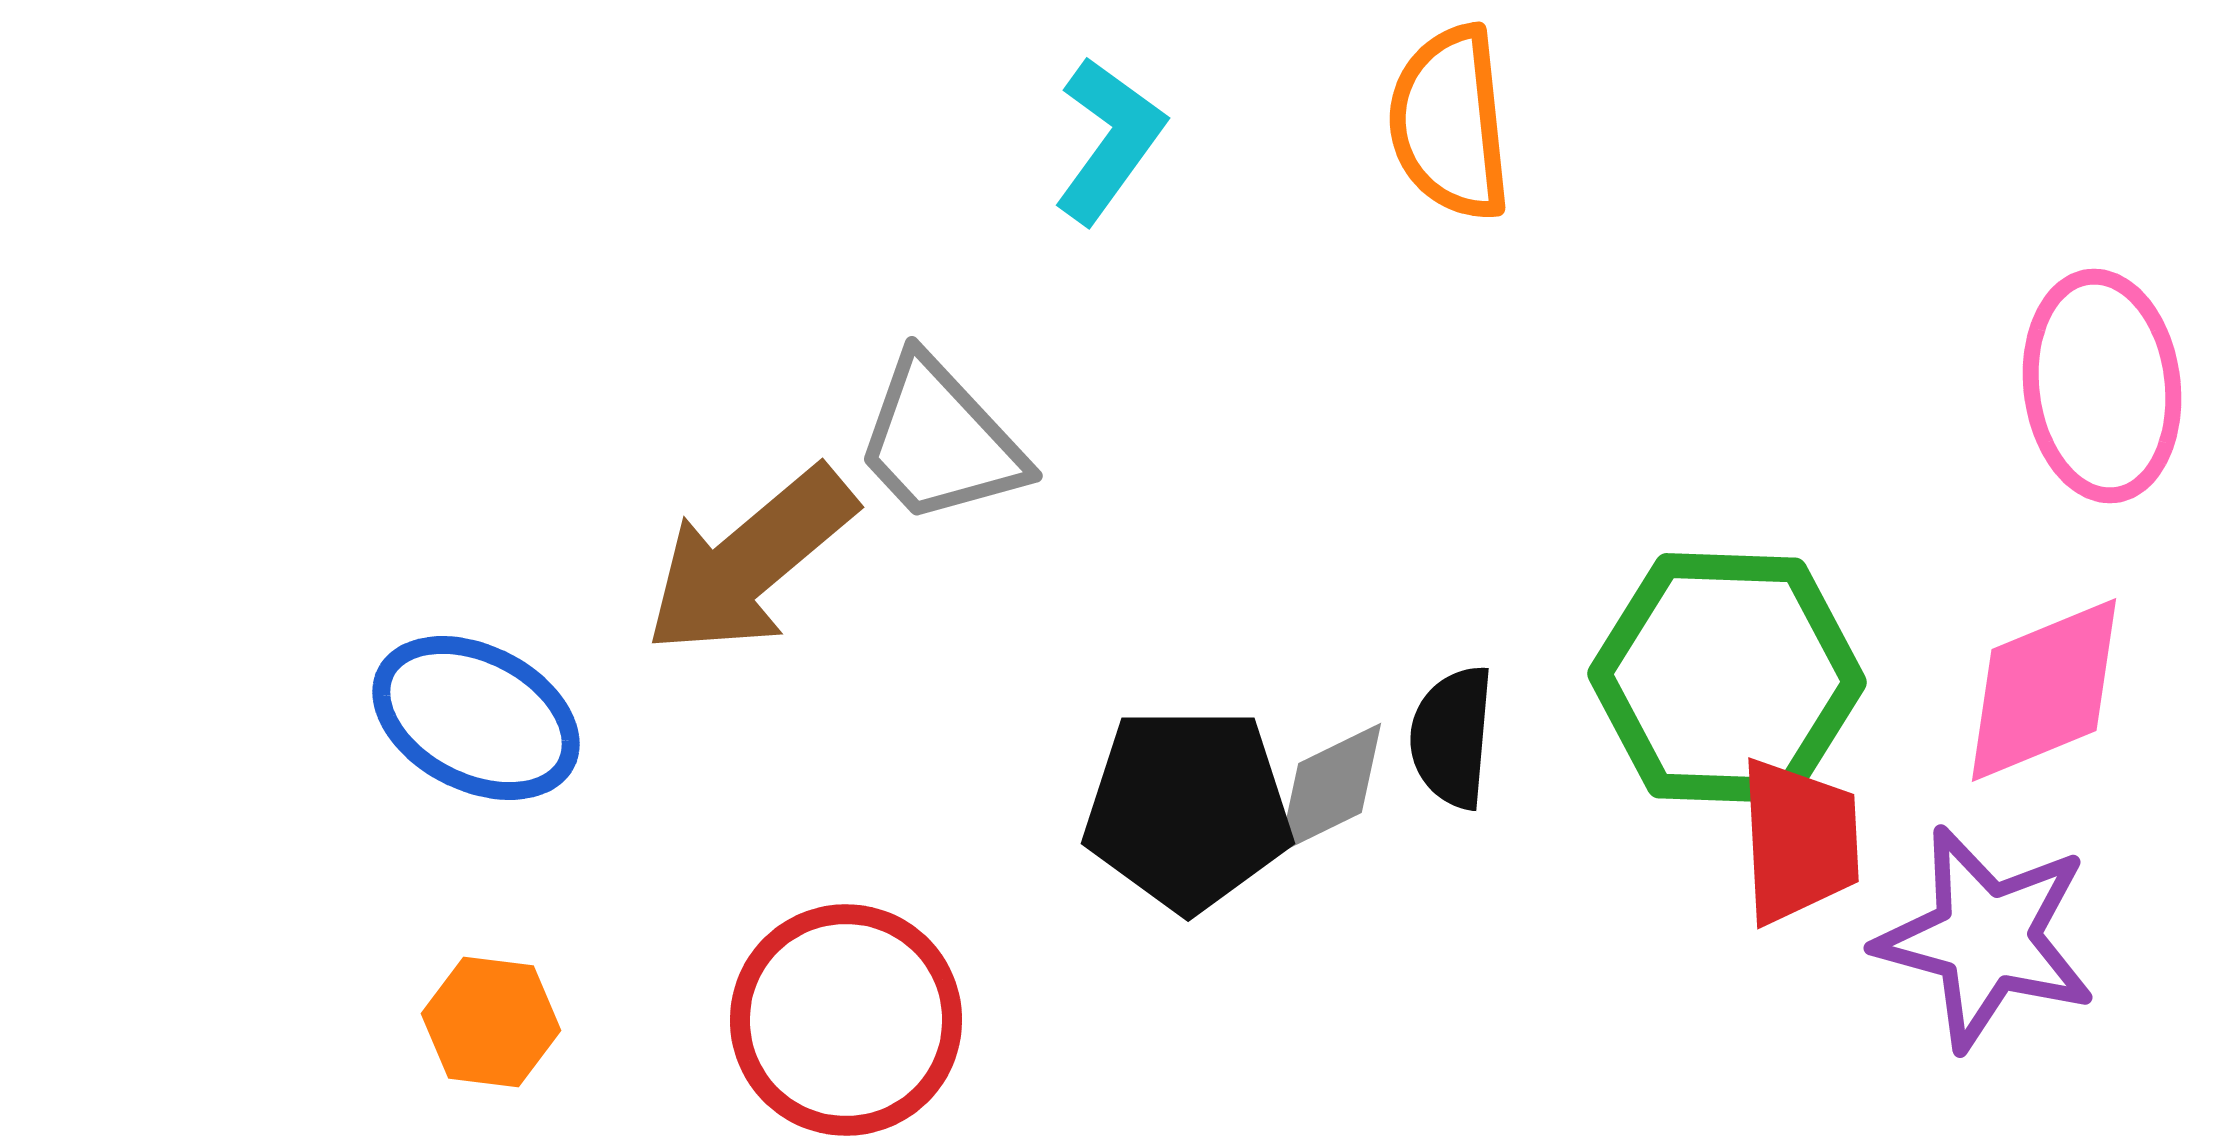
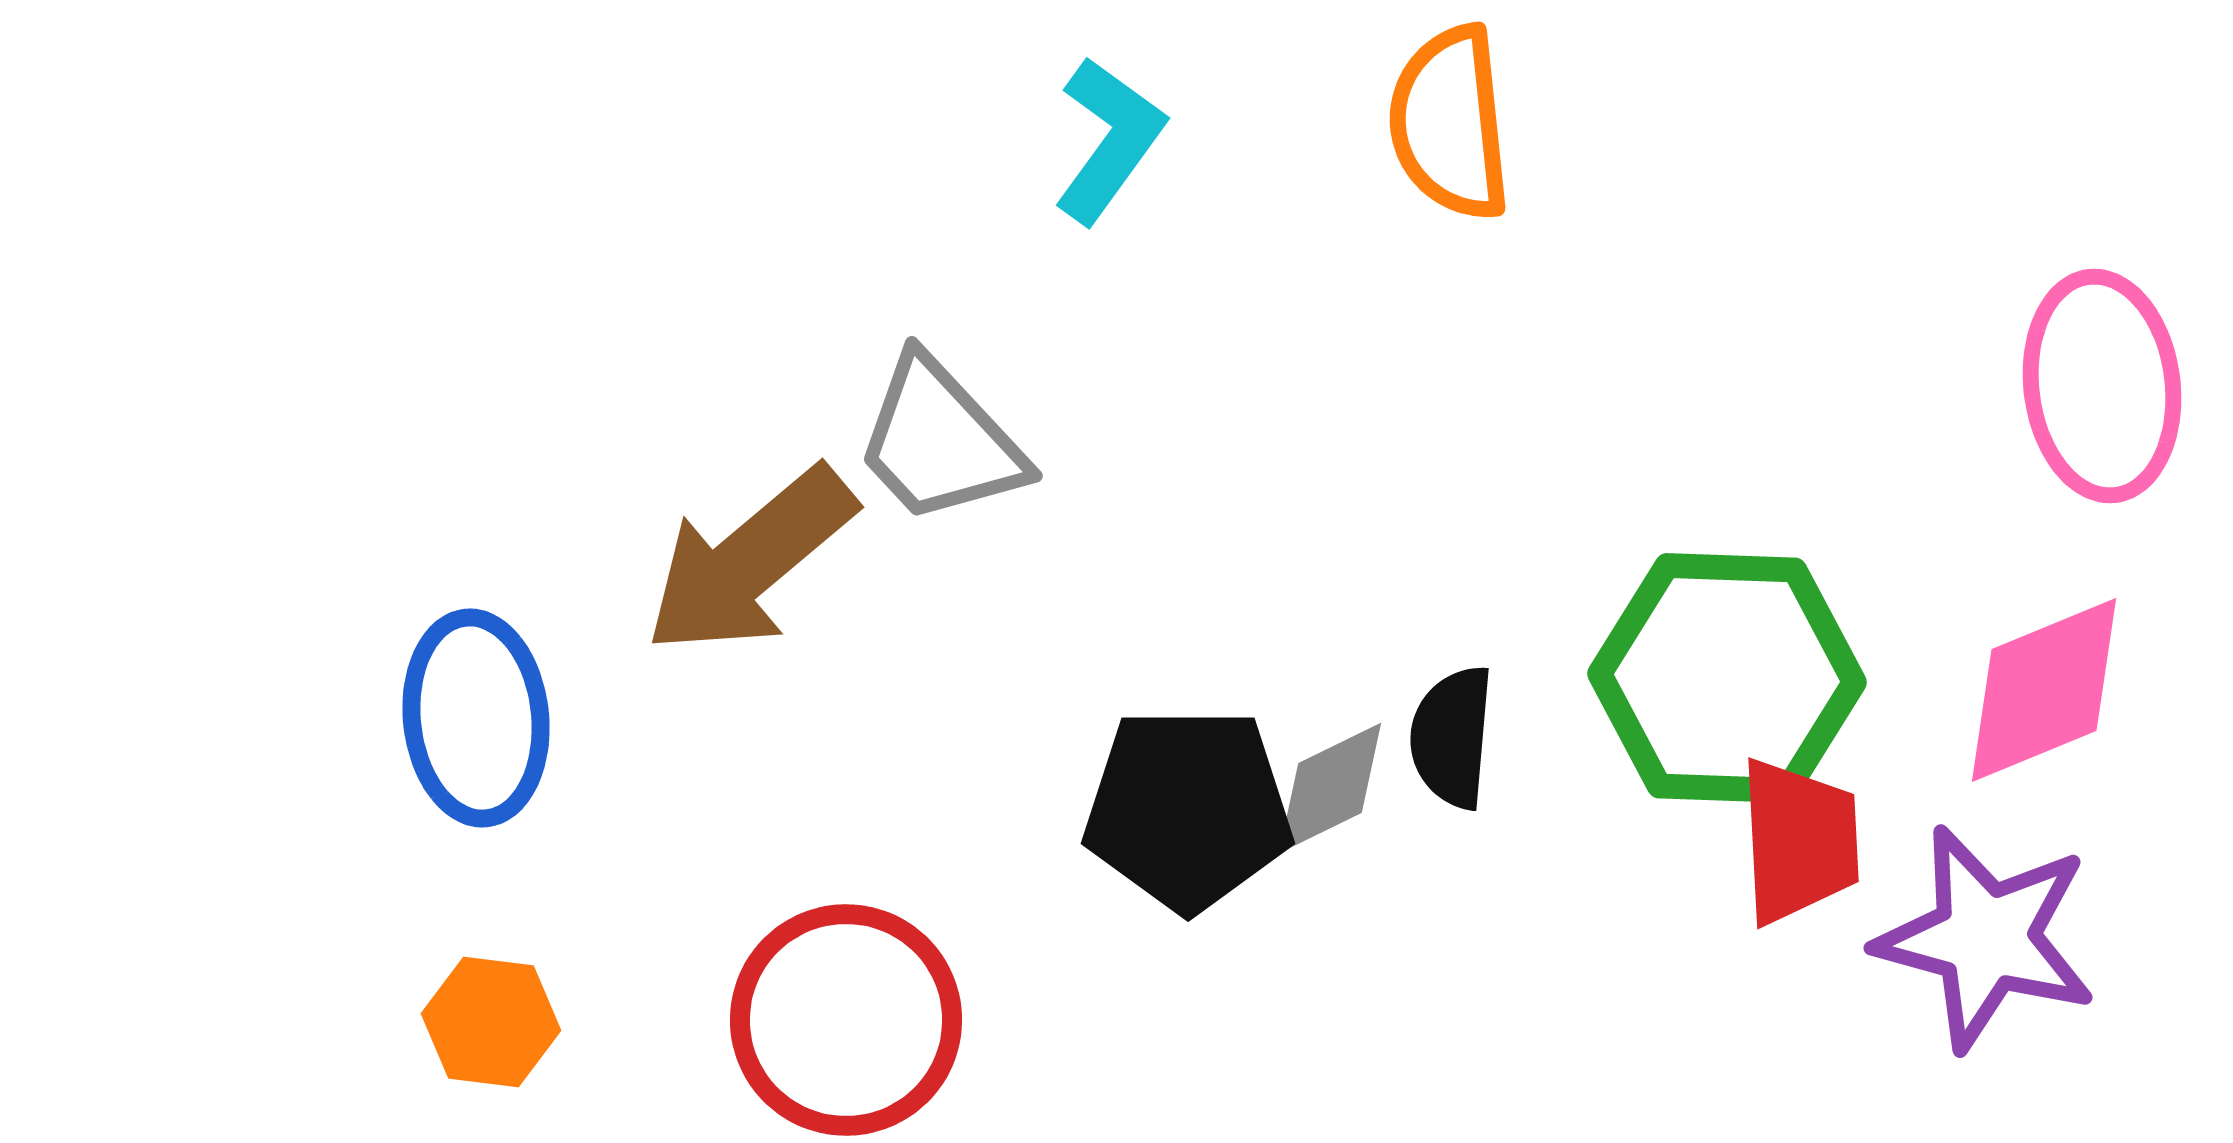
blue ellipse: rotated 57 degrees clockwise
